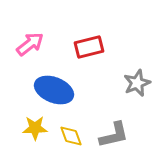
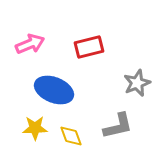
pink arrow: rotated 16 degrees clockwise
gray L-shape: moved 4 px right, 9 px up
